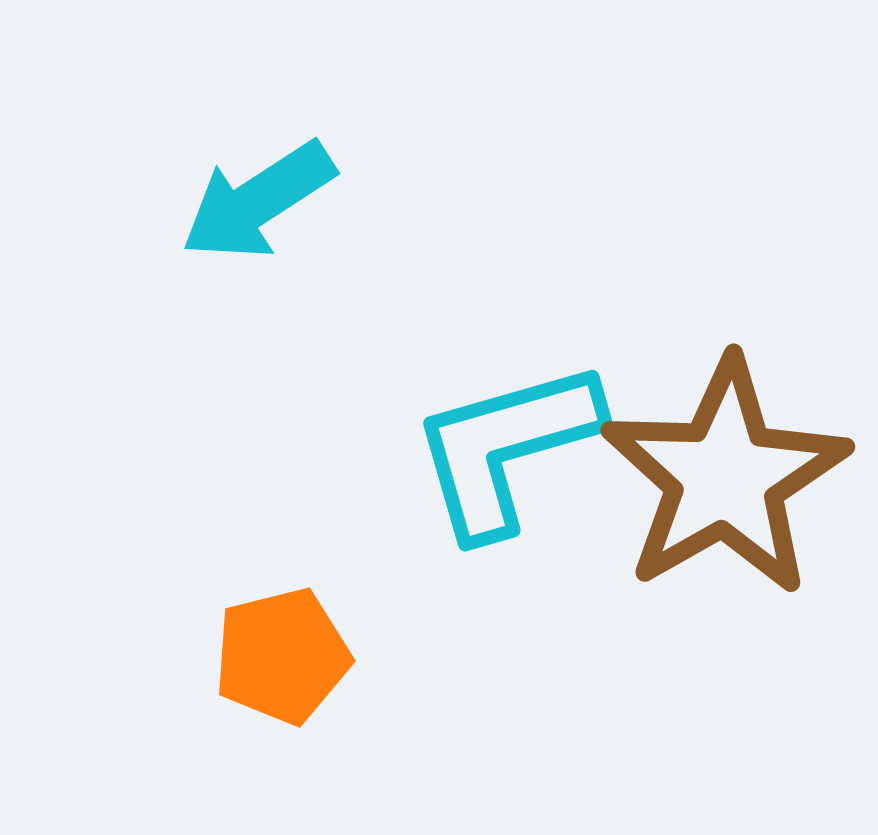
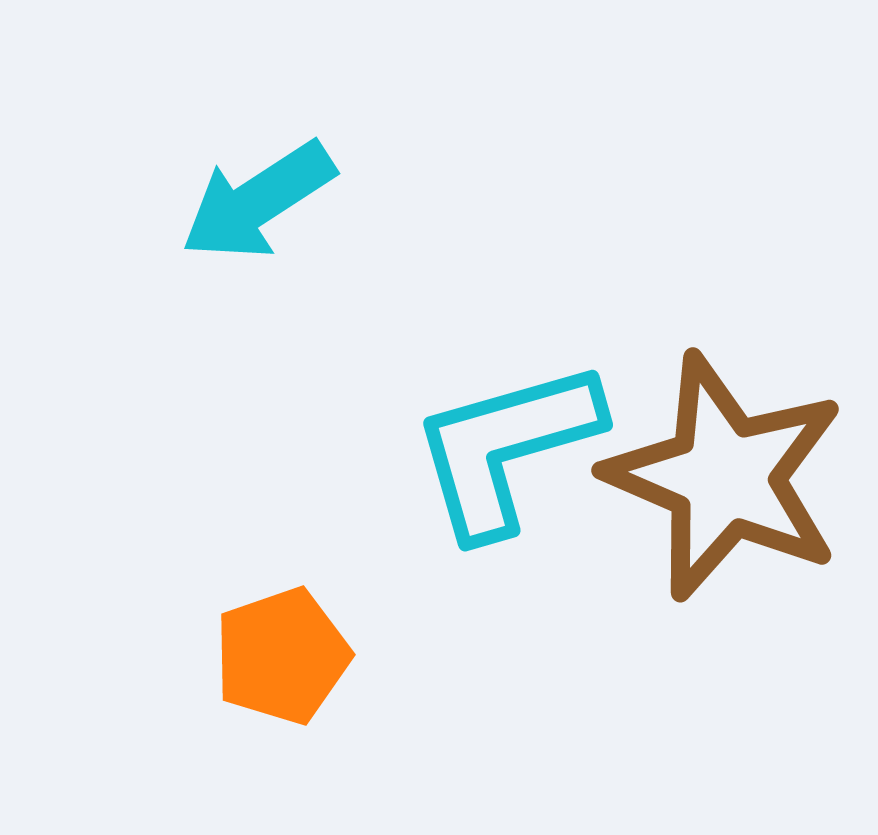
brown star: rotated 19 degrees counterclockwise
orange pentagon: rotated 5 degrees counterclockwise
